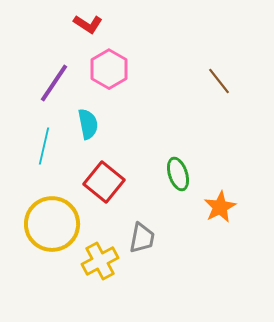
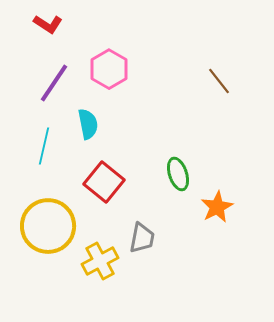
red L-shape: moved 40 px left
orange star: moved 3 px left
yellow circle: moved 4 px left, 2 px down
